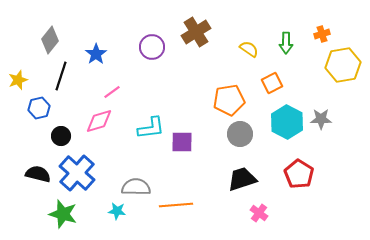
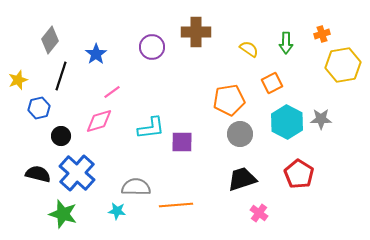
brown cross: rotated 32 degrees clockwise
